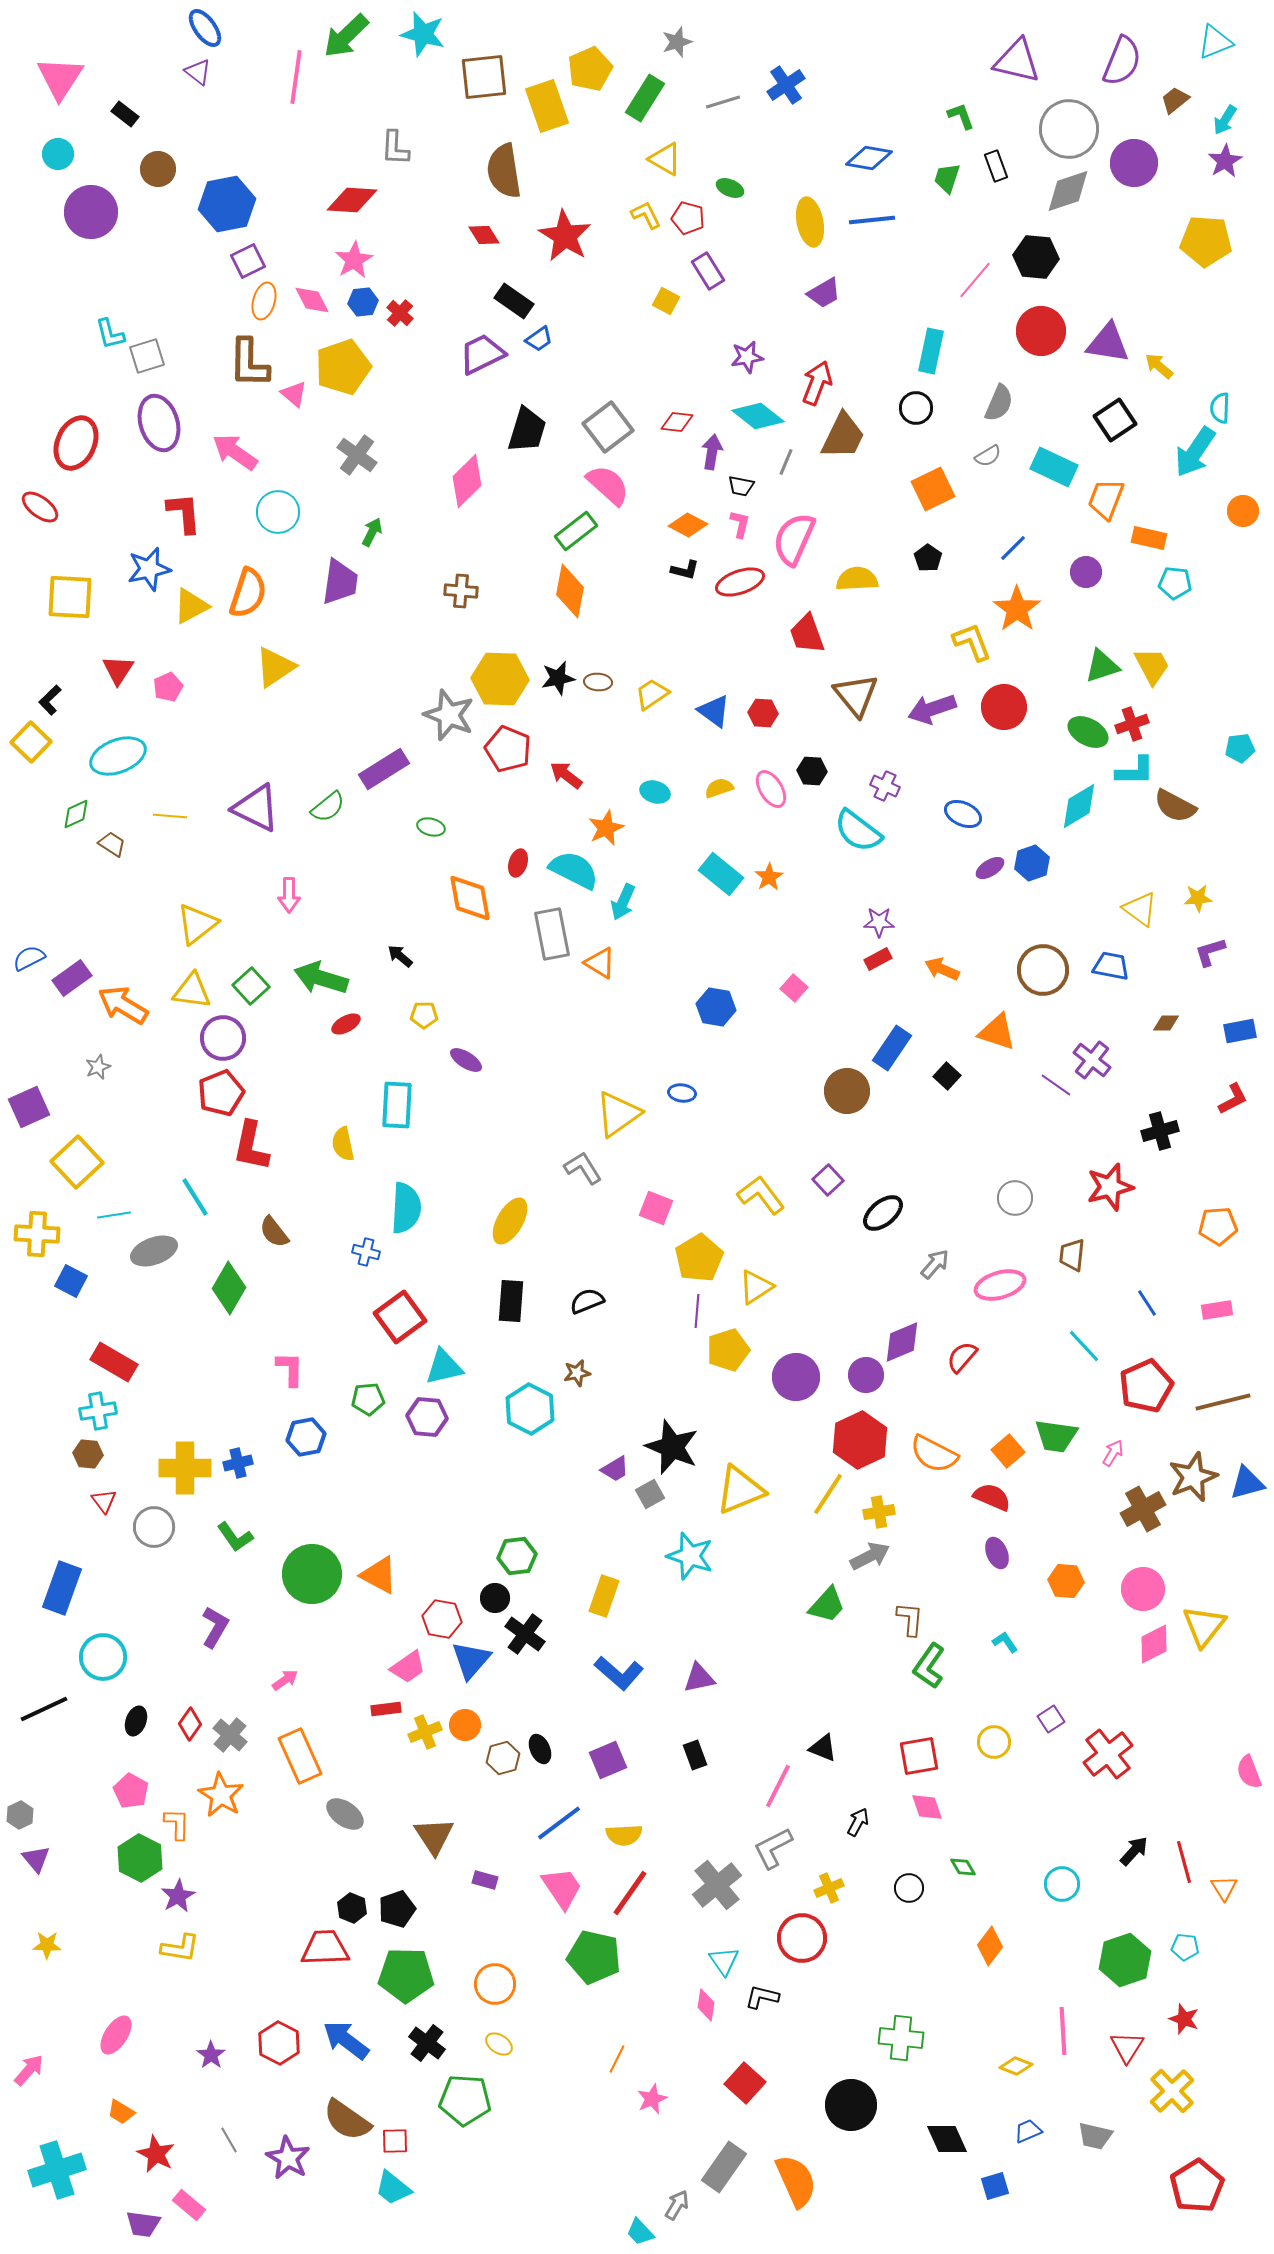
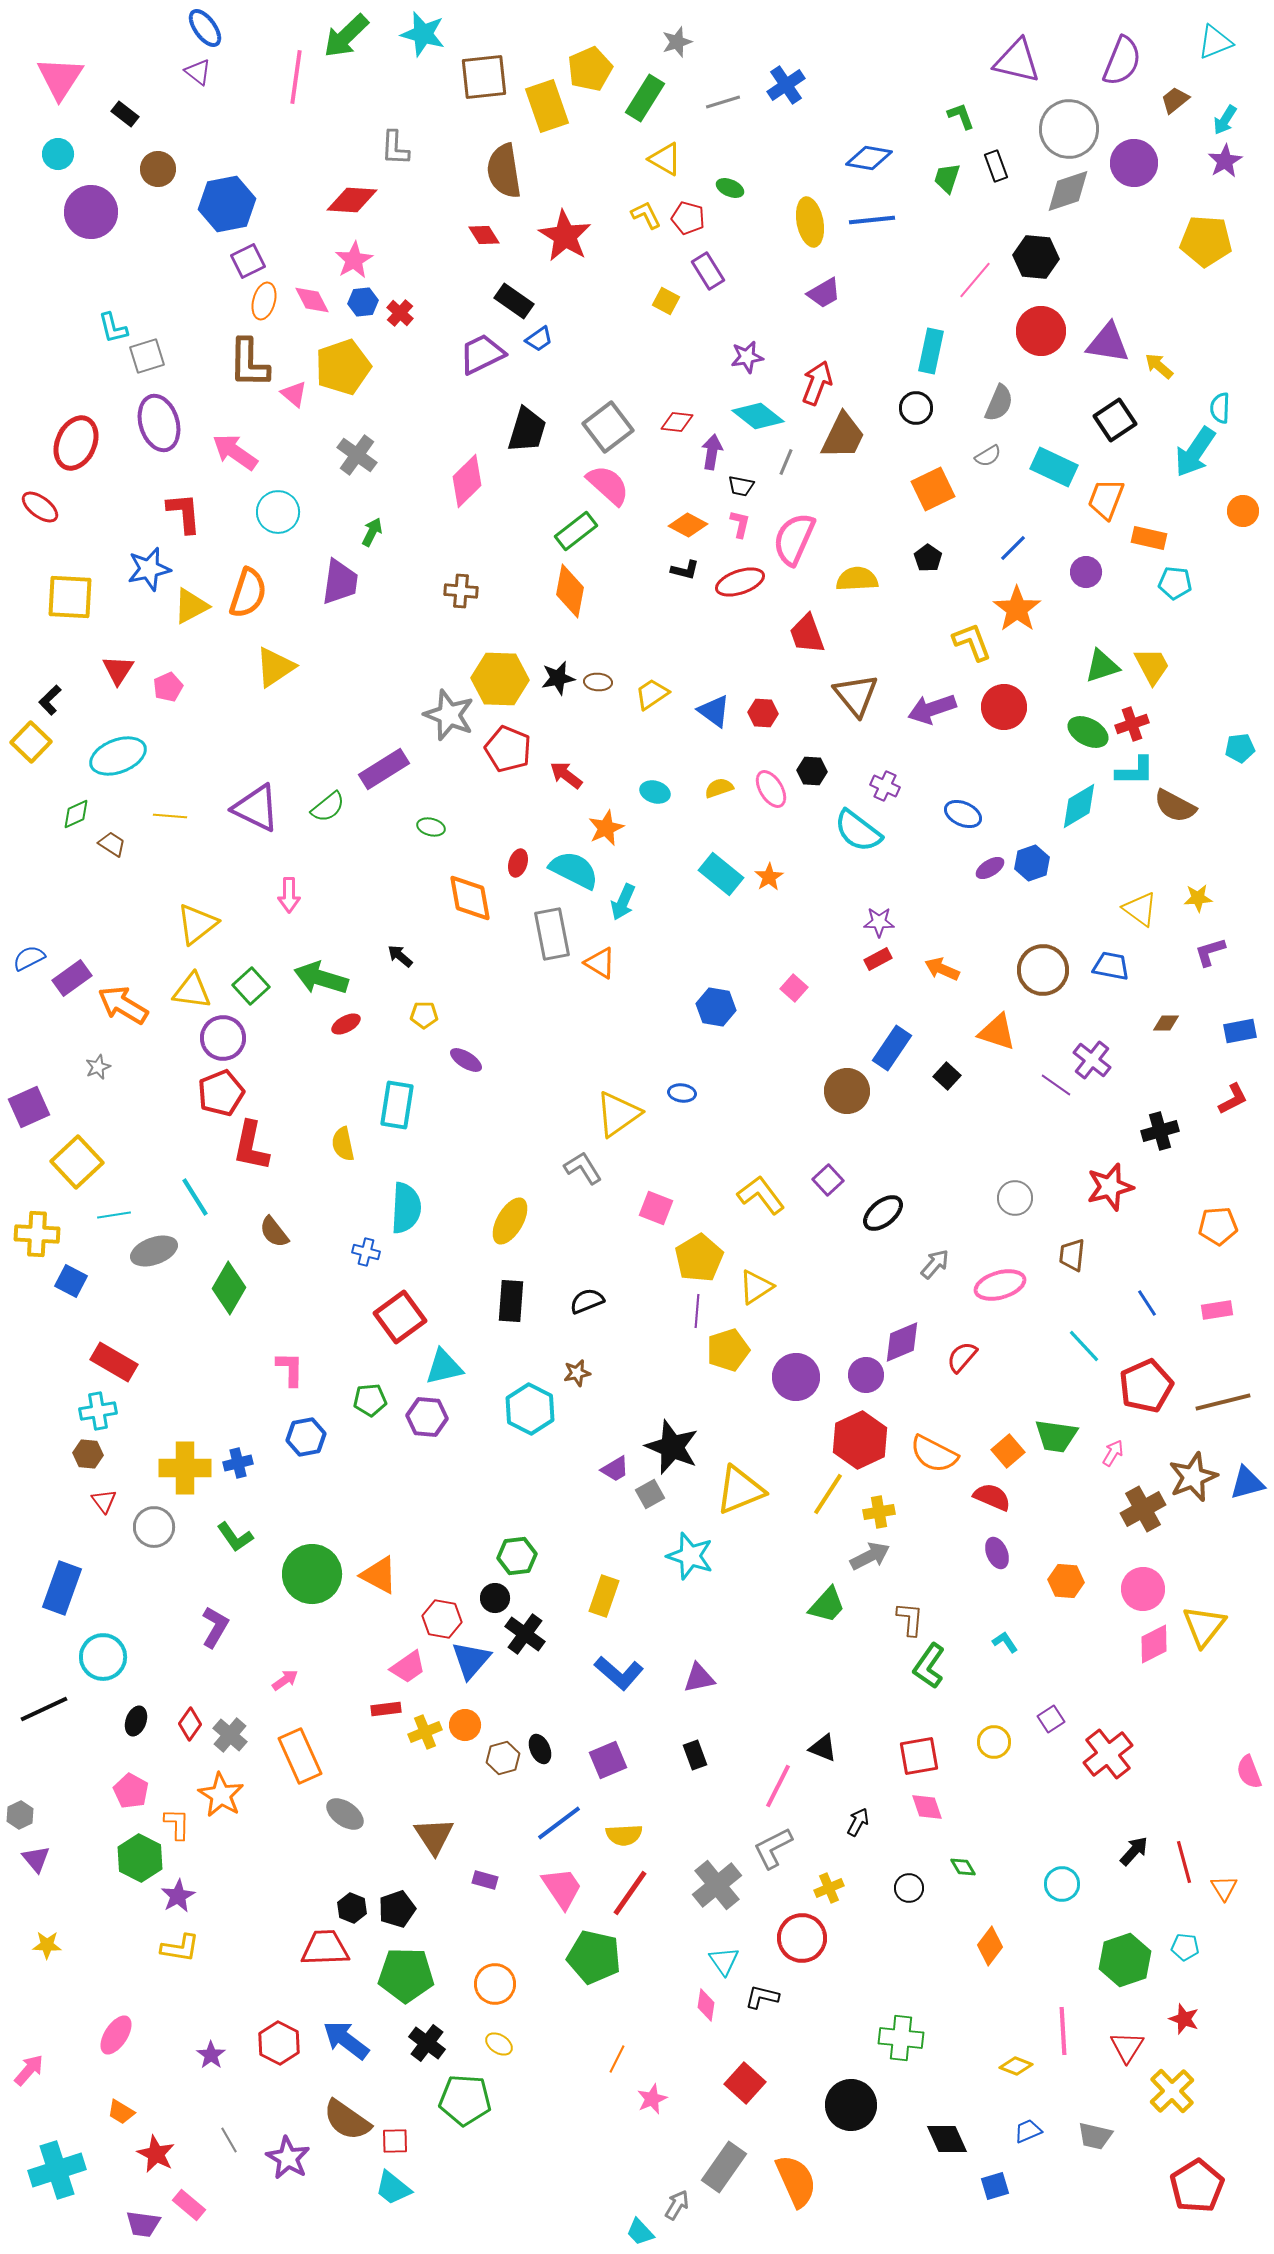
cyan L-shape at (110, 334): moved 3 px right, 6 px up
cyan rectangle at (397, 1105): rotated 6 degrees clockwise
green pentagon at (368, 1399): moved 2 px right, 1 px down
